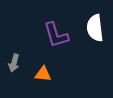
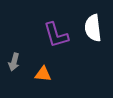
white semicircle: moved 2 px left
gray arrow: moved 1 px up
